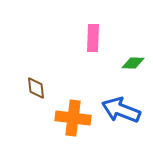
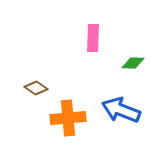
brown diamond: rotated 50 degrees counterclockwise
orange cross: moved 5 px left; rotated 12 degrees counterclockwise
